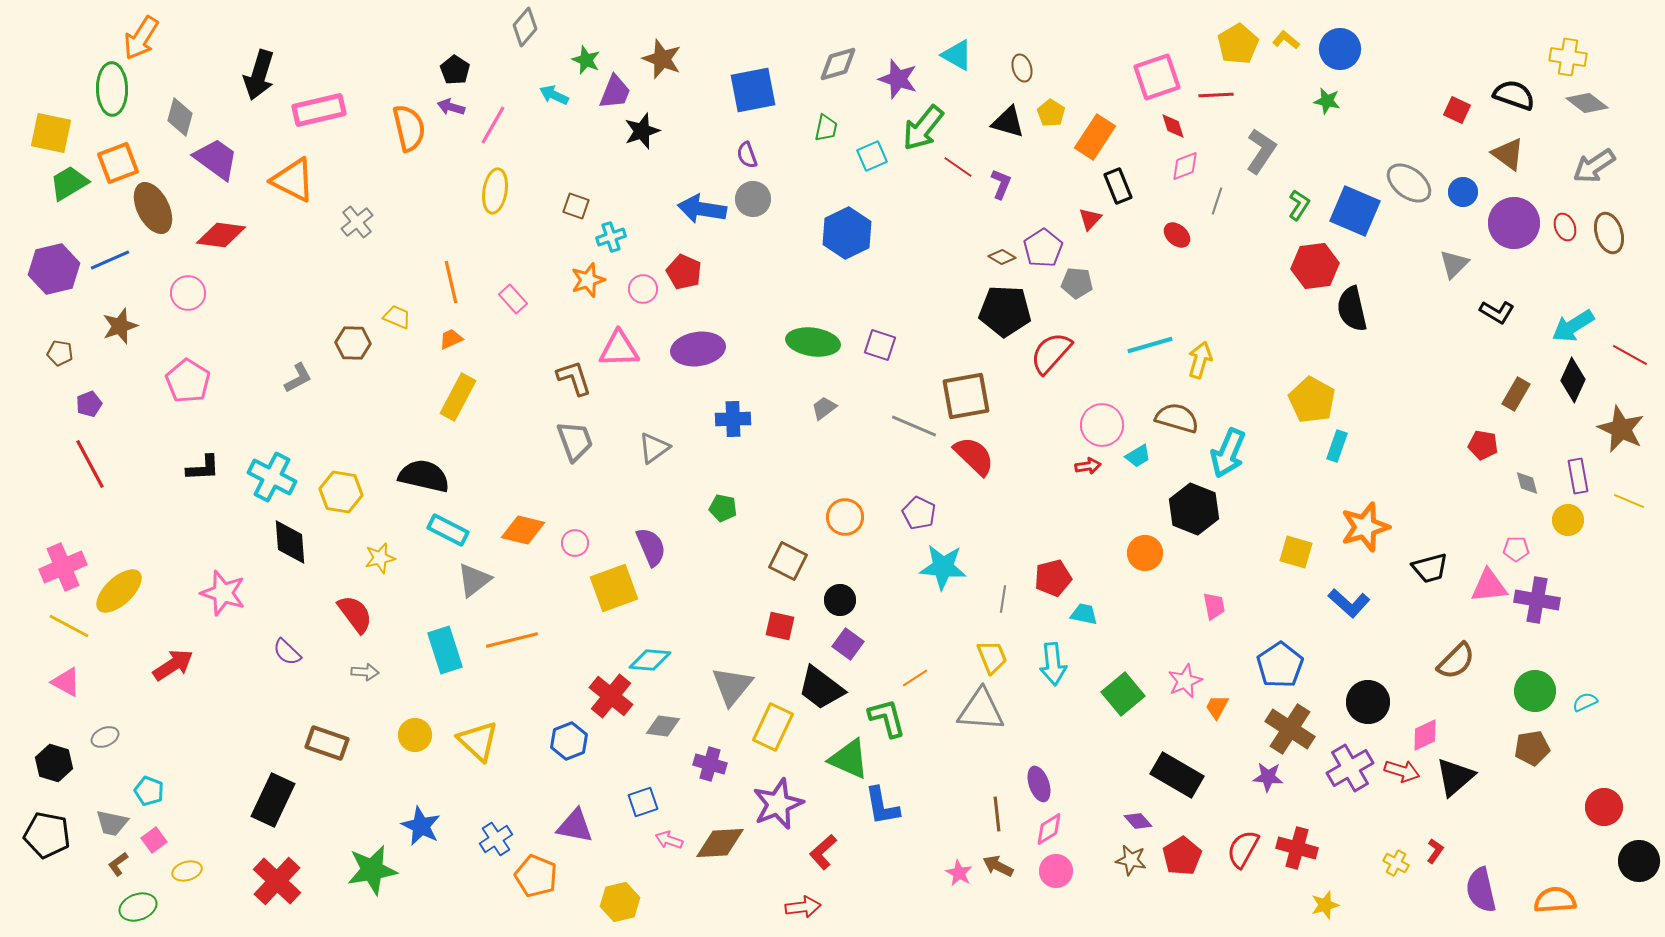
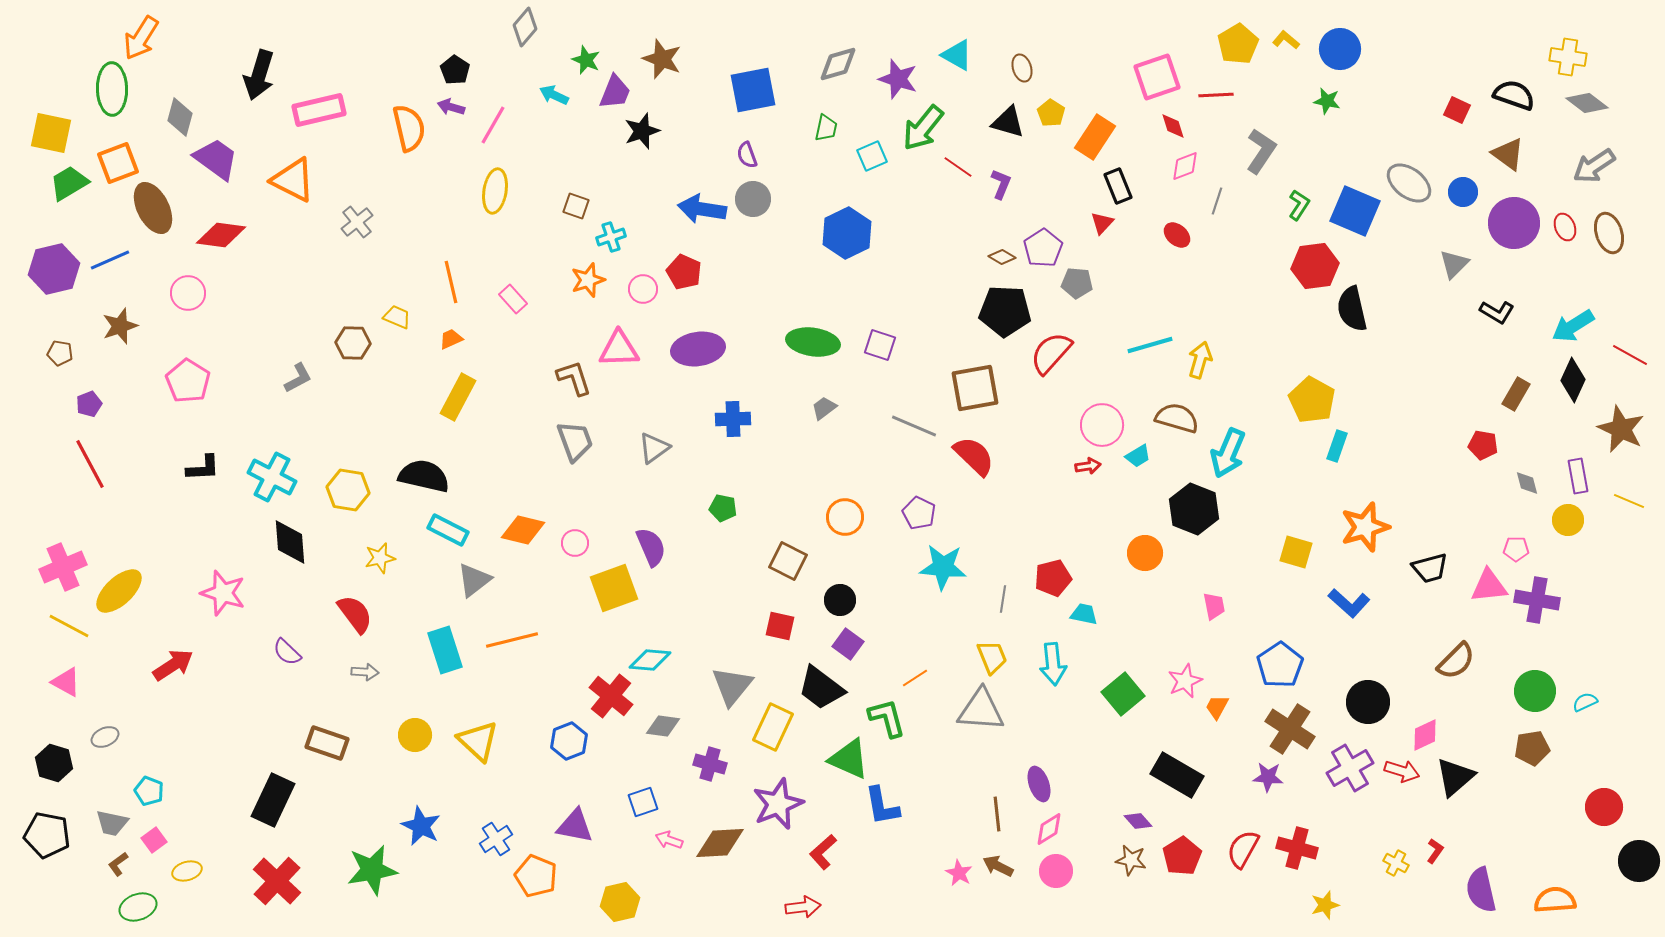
red triangle at (1090, 219): moved 12 px right, 4 px down
brown square at (966, 396): moved 9 px right, 8 px up
yellow hexagon at (341, 492): moved 7 px right, 2 px up
